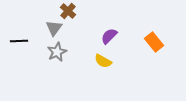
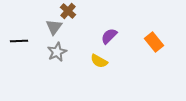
gray triangle: moved 1 px up
yellow semicircle: moved 4 px left
